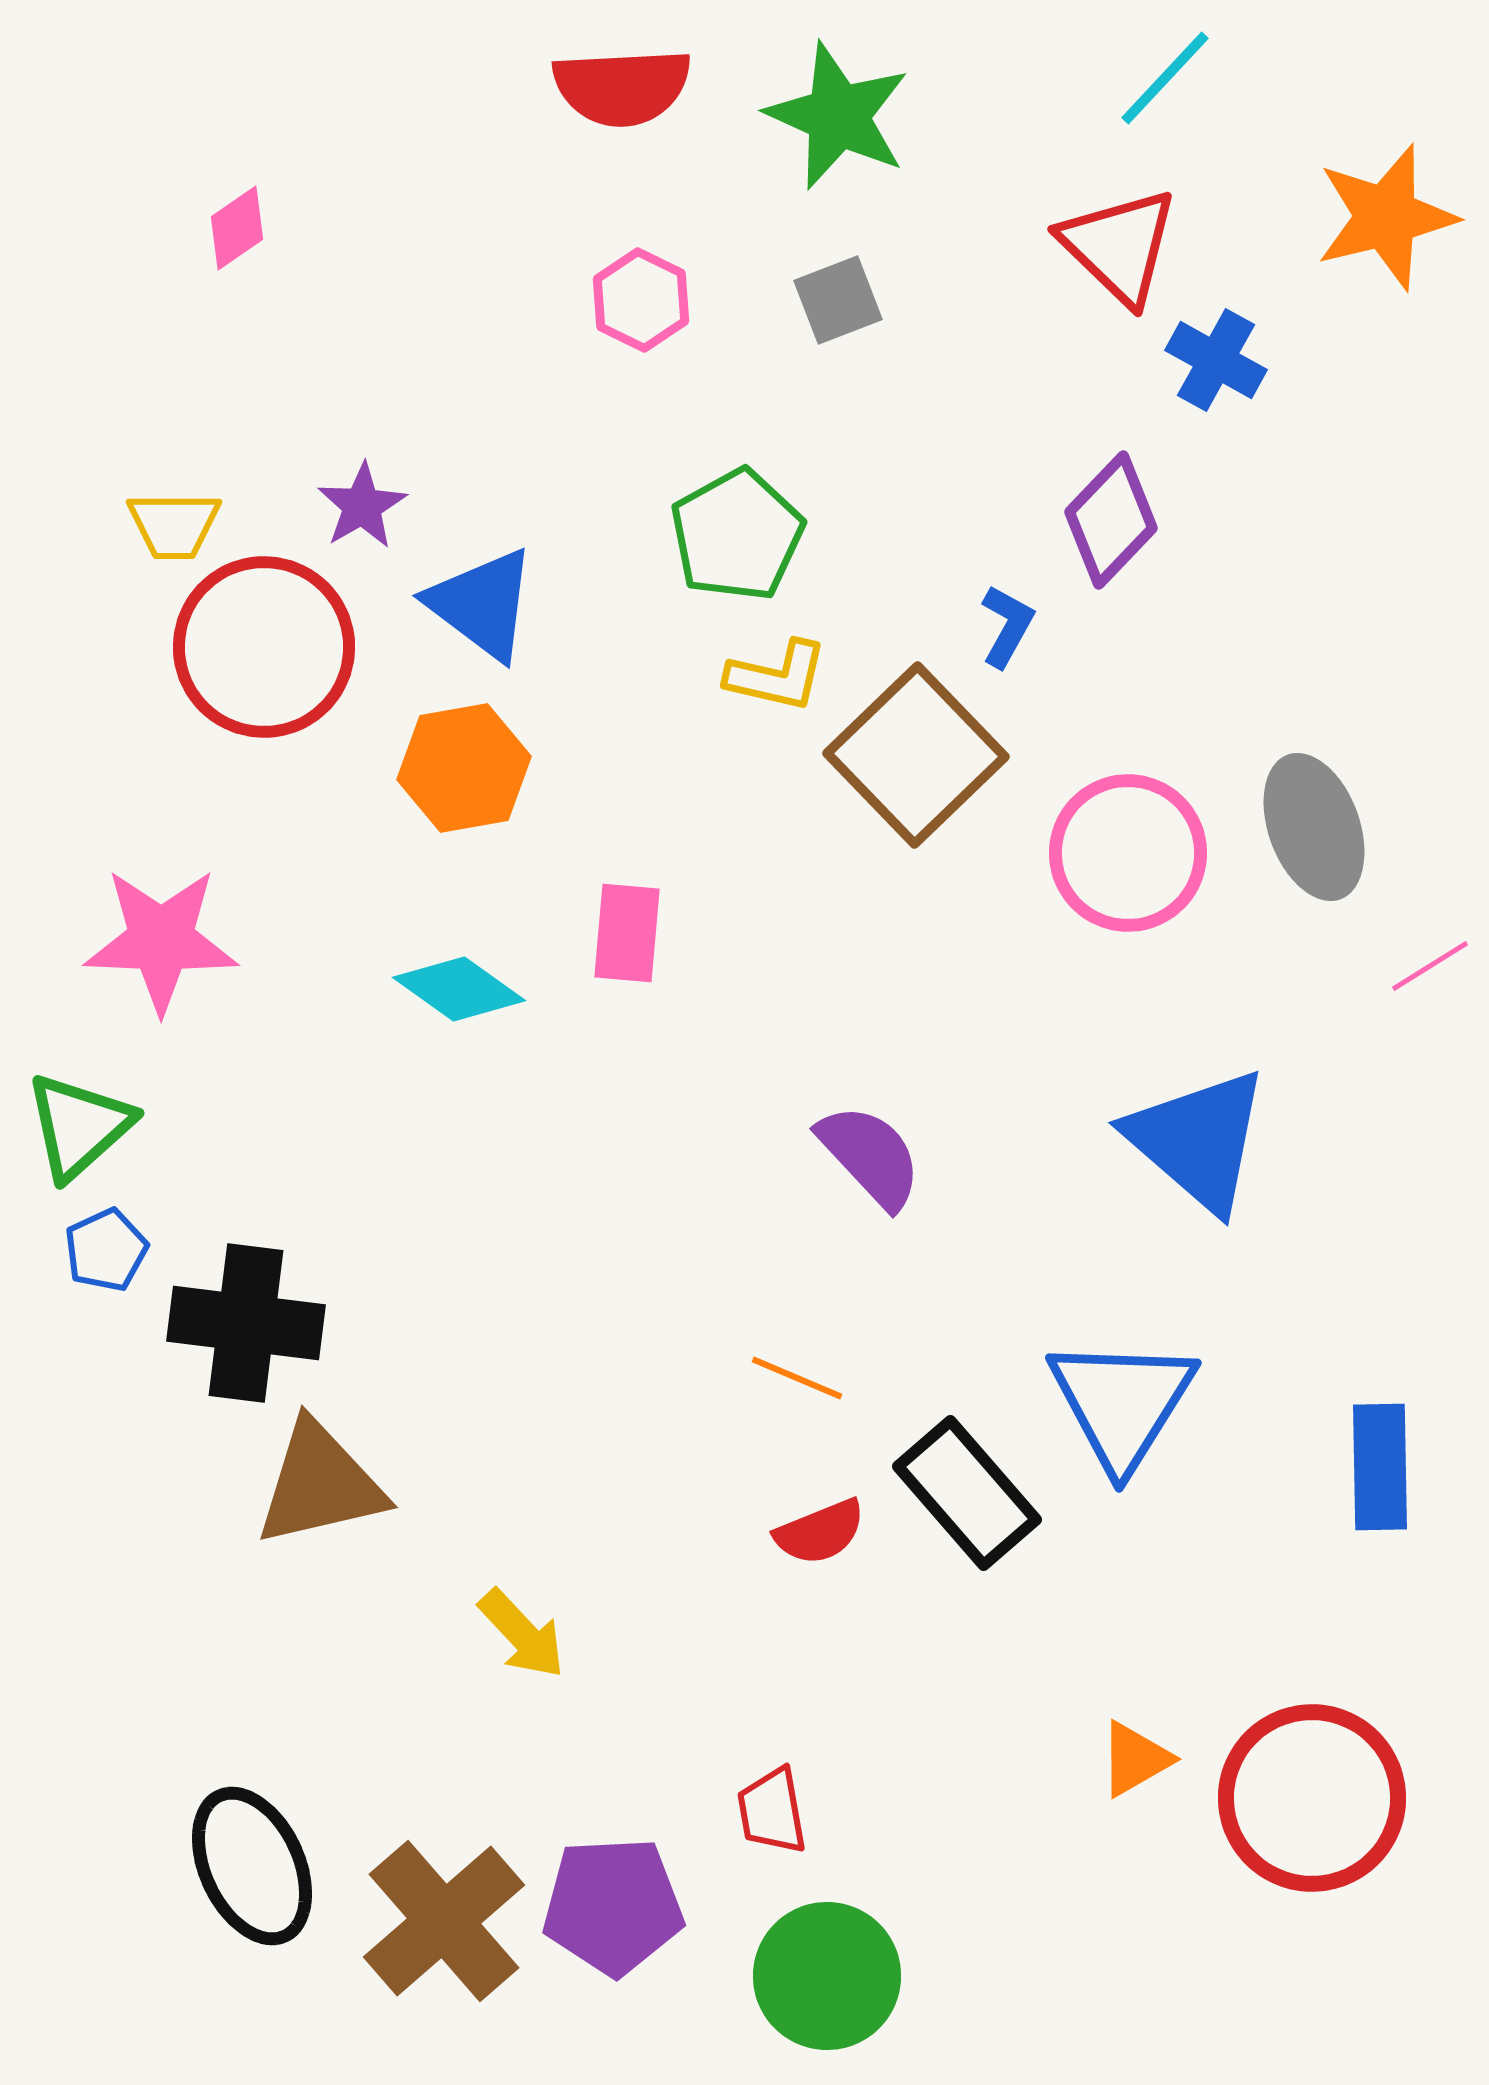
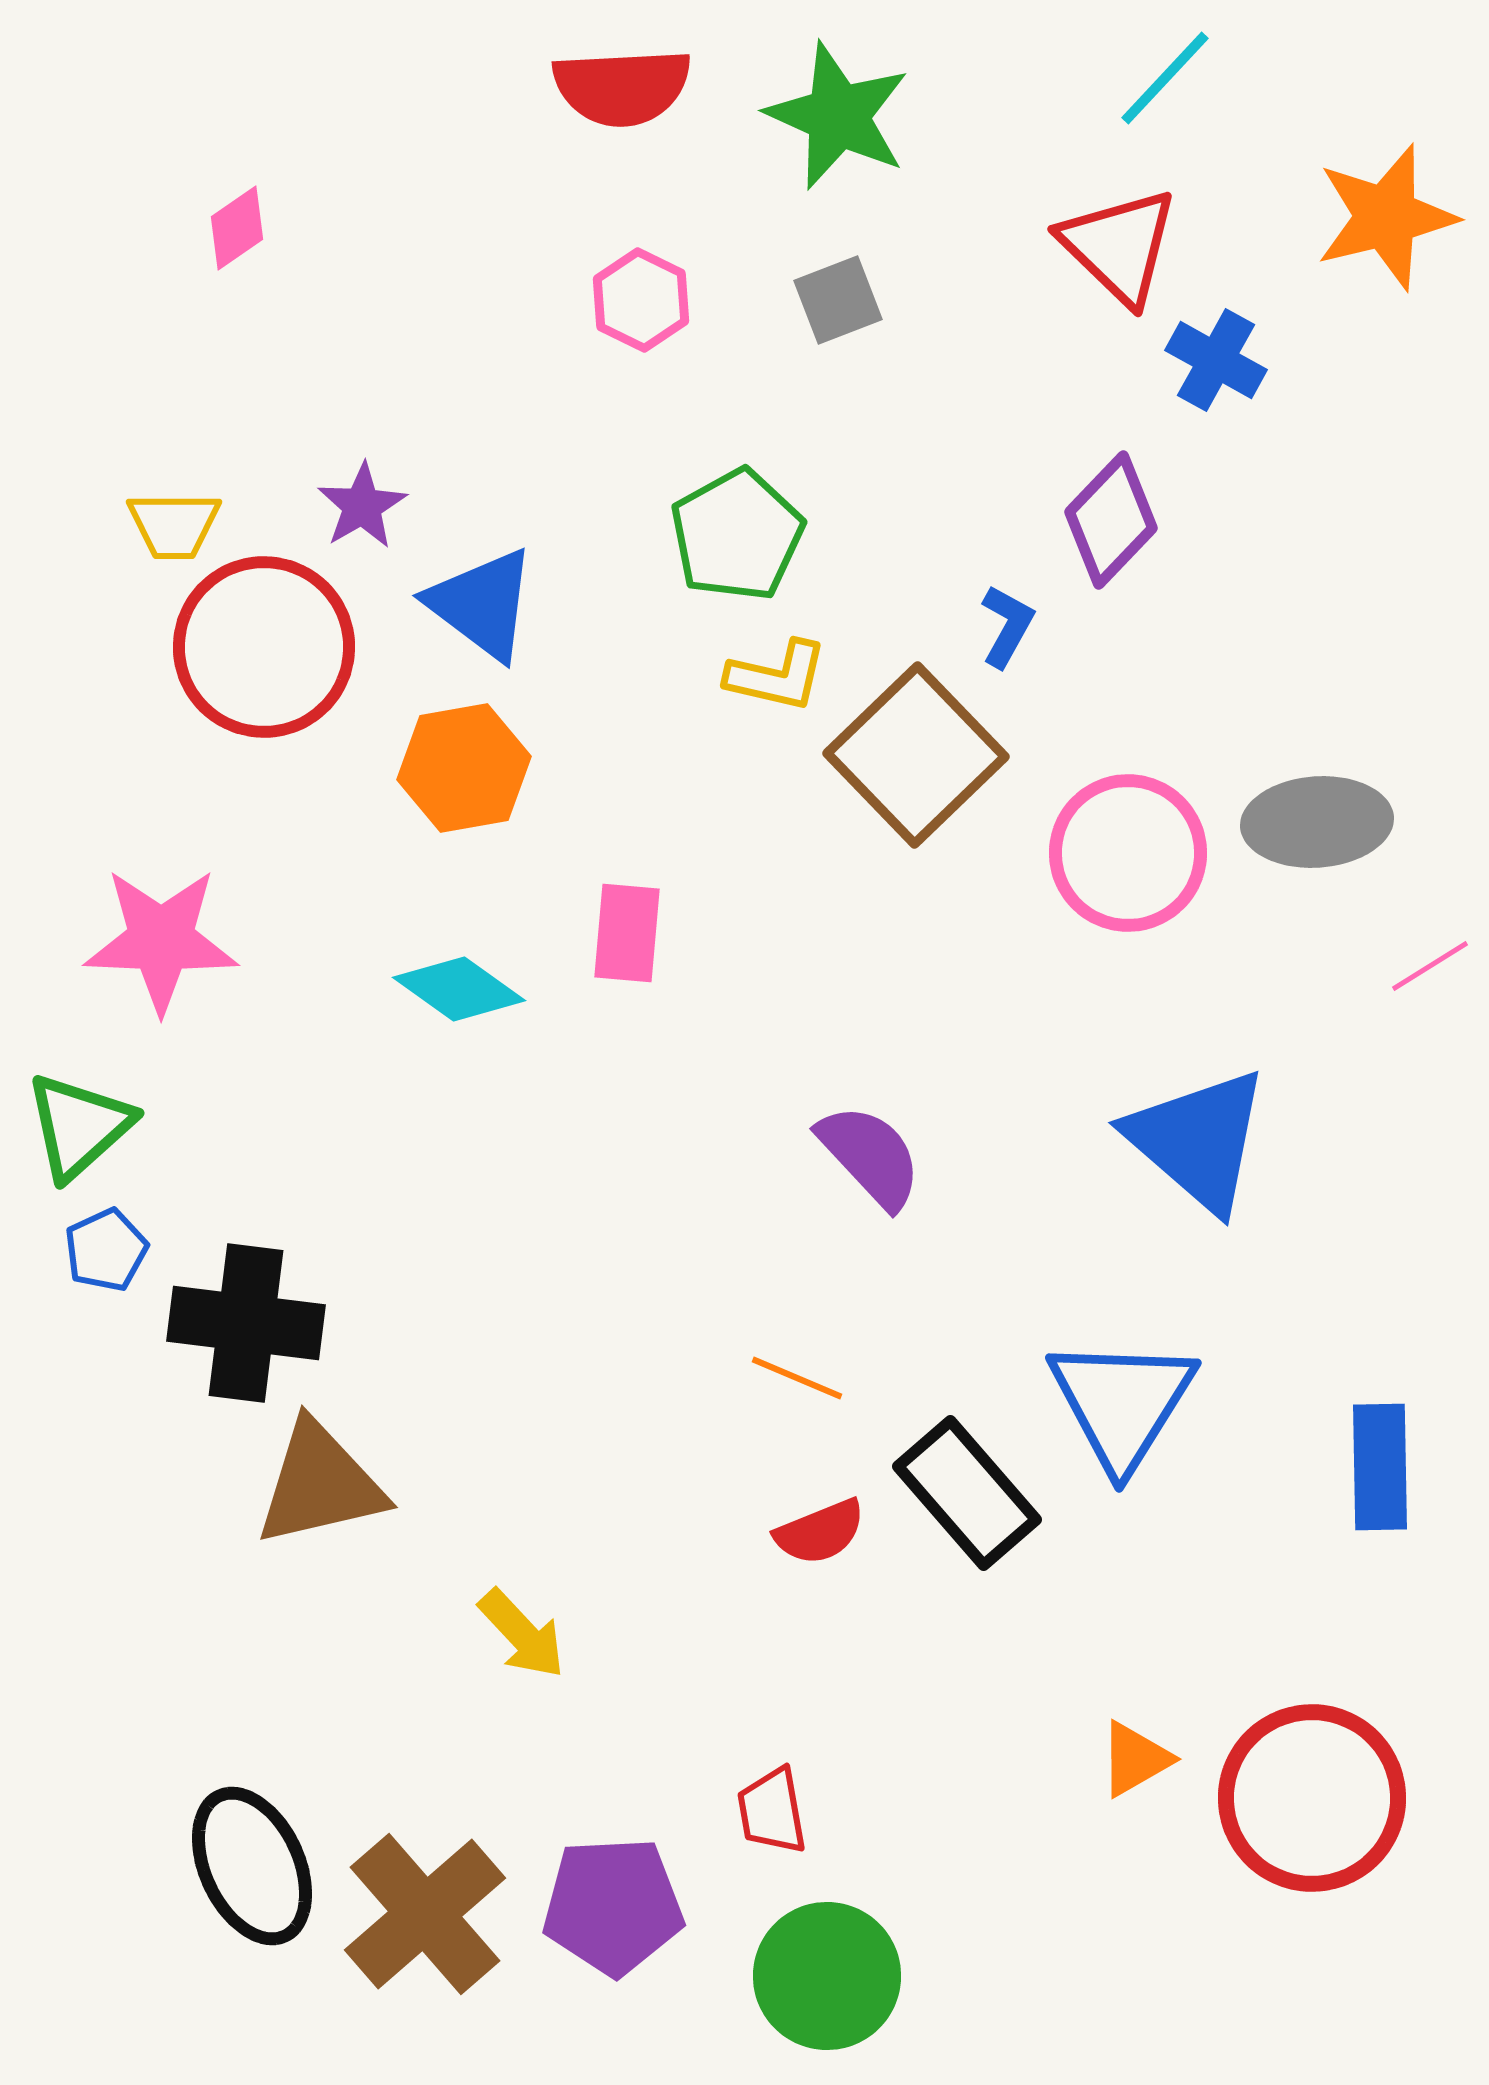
gray ellipse at (1314, 827): moved 3 px right, 5 px up; rotated 74 degrees counterclockwise
brown cross at (444, 1921): moved 19 px left, 7 px up
